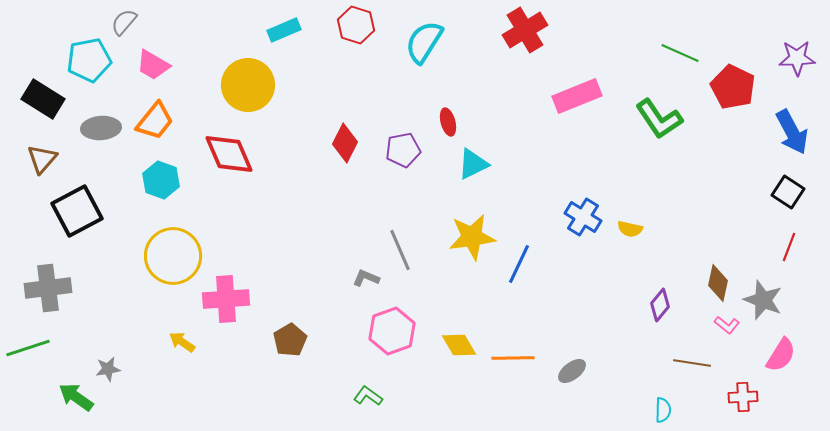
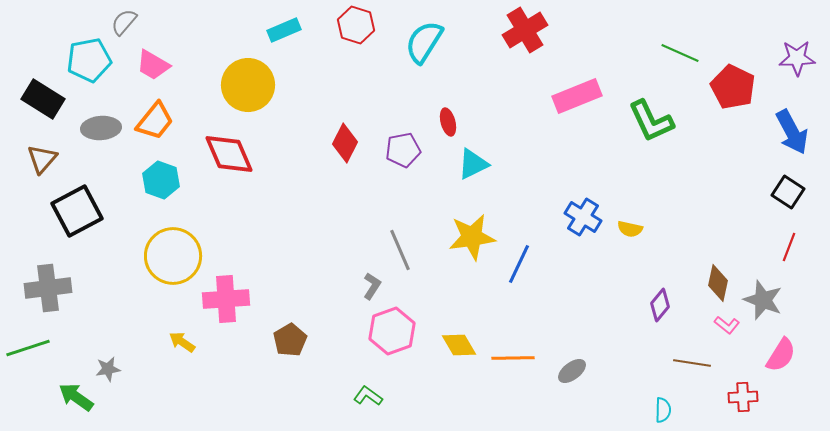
green L-shape at (659, 119): moved 8 px left, 2 px down; rotated 9 degrees clockwise
gray L-shape at (366, 278): moved 6 px right, 8 px down; rotated 100 degrees clockwise
